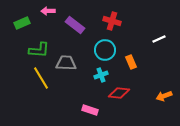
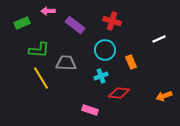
cyan cross: moved 1 px down
